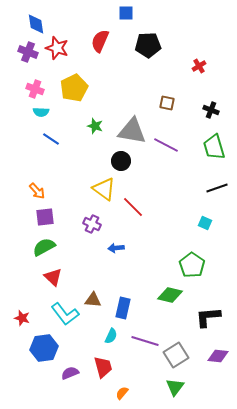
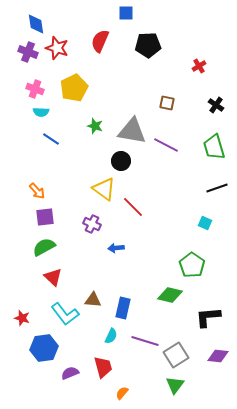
black cross at (211, 110): moved 5 px right, 5 px up; rotated 14 degrees clockwise
green triangle at (175, 387): moved 2 px up
